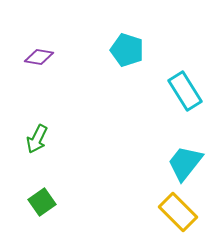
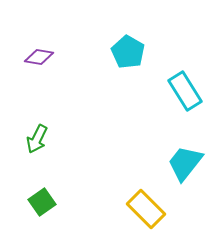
cyan pentagon: moved 1 px right, 2 px down; rotated 12 degrees clockwise
yellow rectangle: moved 32 px left, 3 px up
